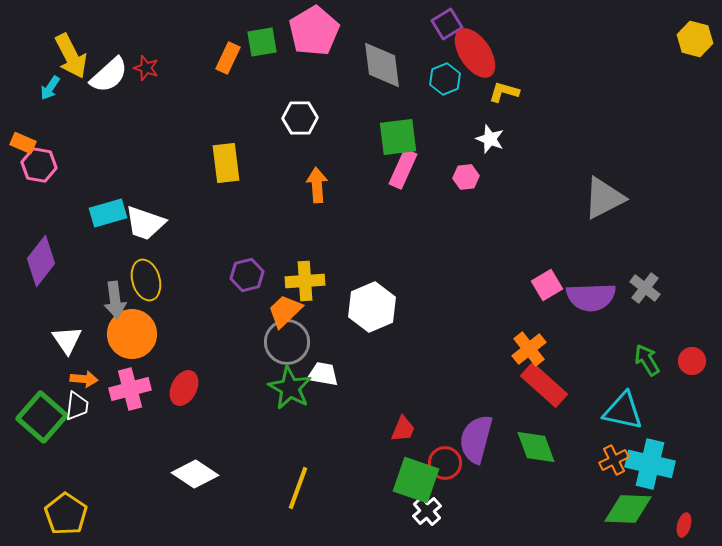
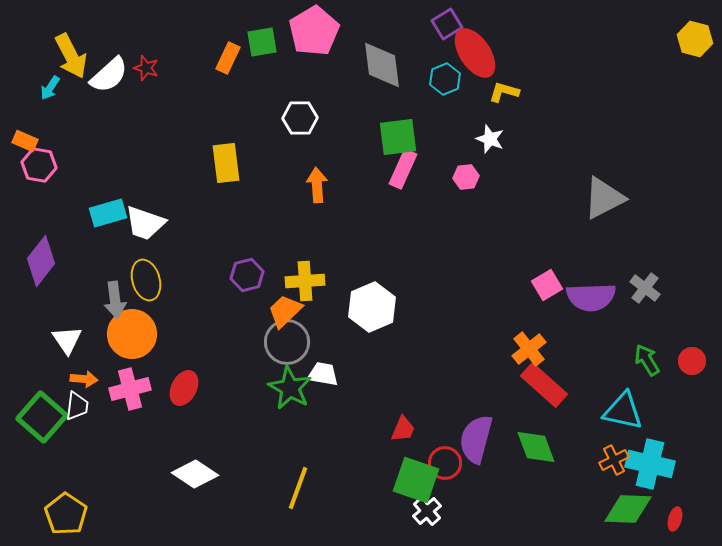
orange rectangle at (23, 143): moved 2 px right, 2 px up
red ellipse at (684, 525): moved 9 px left, 6 px up
